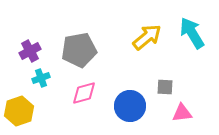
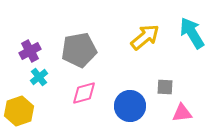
yellow arrow: moved 2 px left
cyan cross: moved 2 px left, 1 px up; rotated 18 degrees counterclockwise
